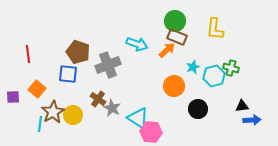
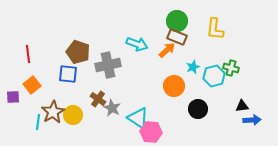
green circle: moved 2 px right
gray cross: rotated 10 degrees clockwise
orange square: moved 5 px left, 4 px up; rotated 12 degrees clockwise
cyan line: moved 2 px left, 2 px up
